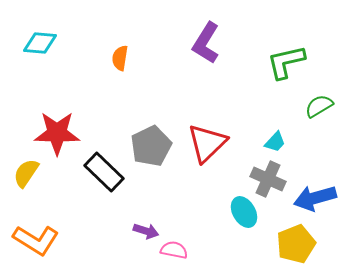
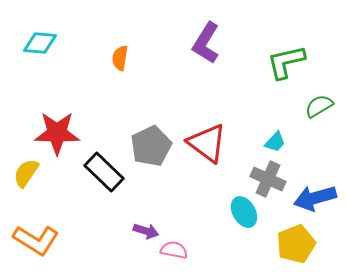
red triangle: rotated 39 degrees counterclockwise
